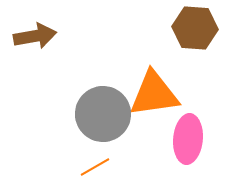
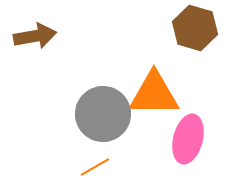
brown hexagon: rotated 12 degrees clockwise
orange triangle: rotated 8 degrees clockwise
pink ellipse: rotated 9 degrees clockwise
